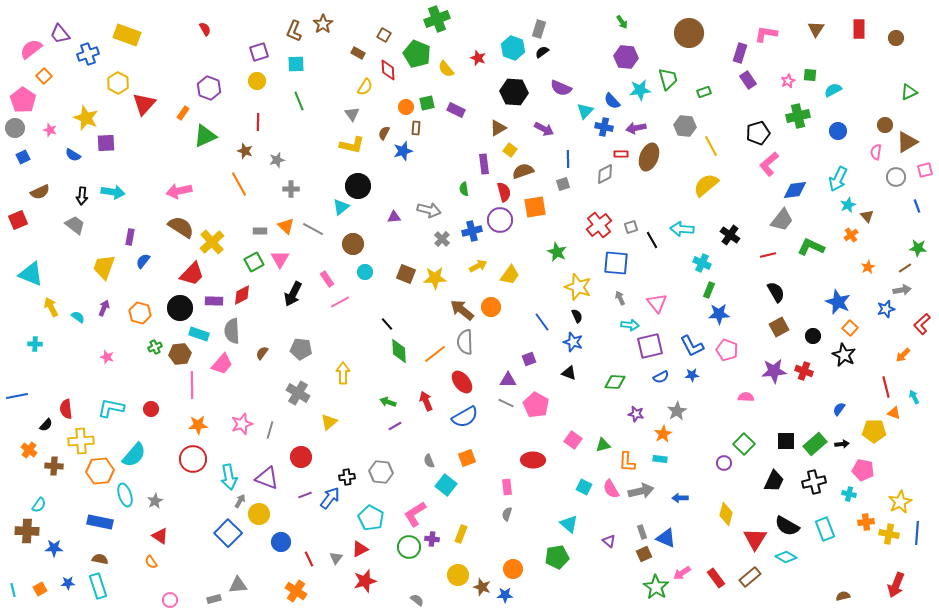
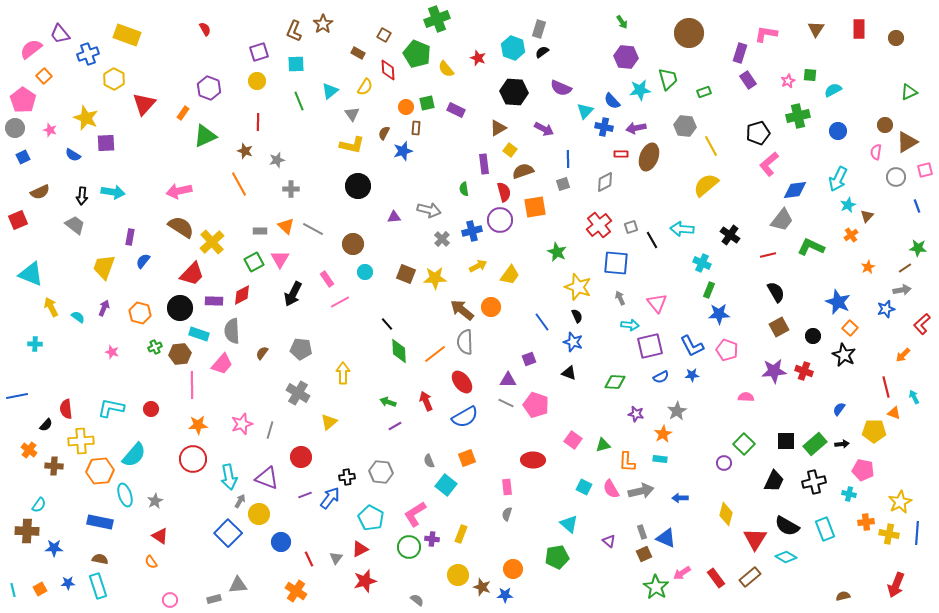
yellow hexagon at (118, 83): moved 4 px left, 4 px up
gray diamond at (605, 174): moved 8 px down
cyan triangle at (341, 207): moved 11 px left, 116 px up
brown triangle at (867, 216): rotated 24 degrees clockwise
pink star at (107, 357): moved 5 px right, 5 px up
pink pentagon at (536, 405): rotated 10 degrees counterclockwise
